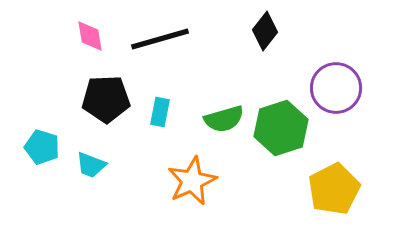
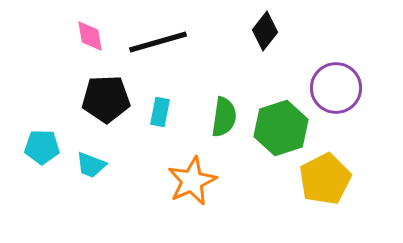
black line: moved 2 px left, 3 px down
green semicircle: moved 2 px up; rotated 66 degrees counterclockwise
cyan pentagon: rotated 16 degrees counterclockwise
yellow pentagon: moved 9 px left, 10 px up
